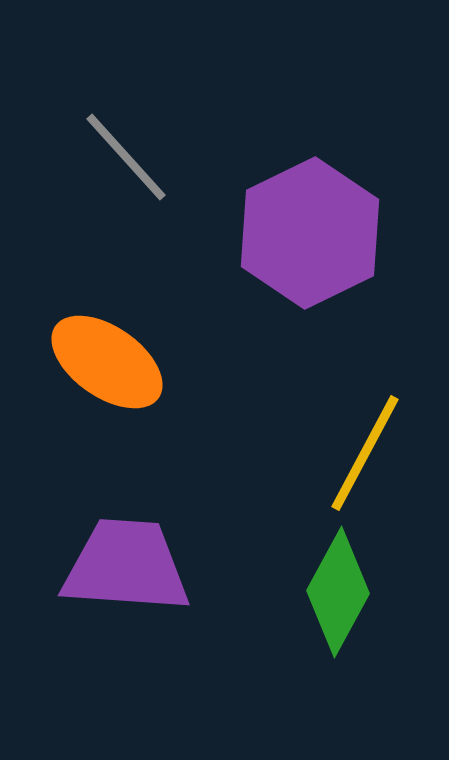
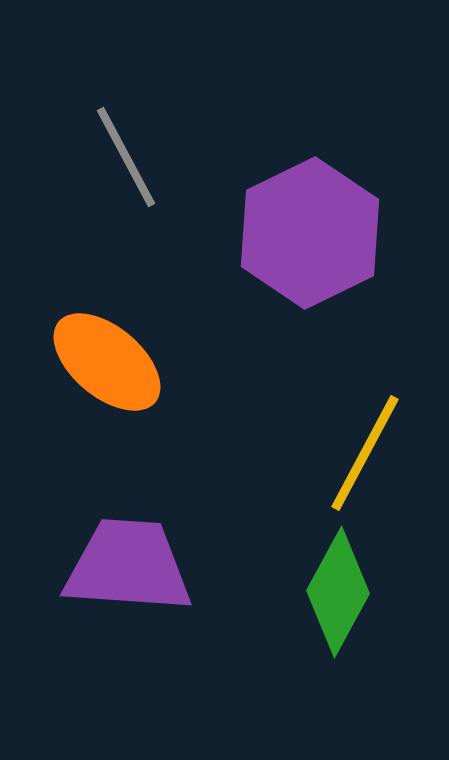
gray line: rotated 14 degrees clockwise
orange ellipse: rotated 5 degrees clockwise
purple trapezoid: moved 2 px right
